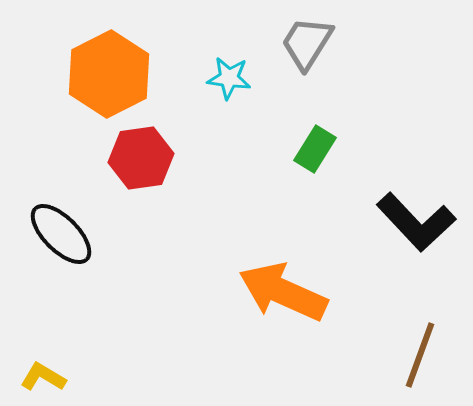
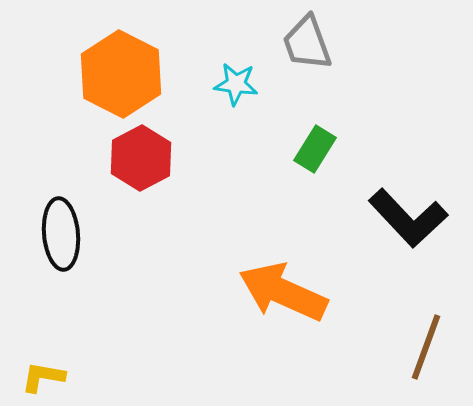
gray trapezoid: rotated 52 degrees counterclockwise
orange hexagon: moved 12 px right; rotated 6 degrees counterclockwise
cyan star: moved 7 px right, 6 px down
red hexagon: rotated 20 degrees counterclockwise
black L-shape: moved 8 px left, 4 px up
black ellipse: rotated 40 degrees clockwise
brown line: moved 6 px right, 8 px up
yellow L-shape: rotated 21 degrees counterclockwise
